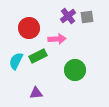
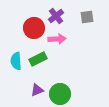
purple cross: moved 12 px left
red circle: moved 5 px right
green rectangle: moved 3 px down
cyan semicircle: rotated 30 degrees counterclockwise
green circle: moved 15 px left, 24 px down
purple triangle: moved 1 px right, 3 px up; rotated 16 degrees counterclockwise
